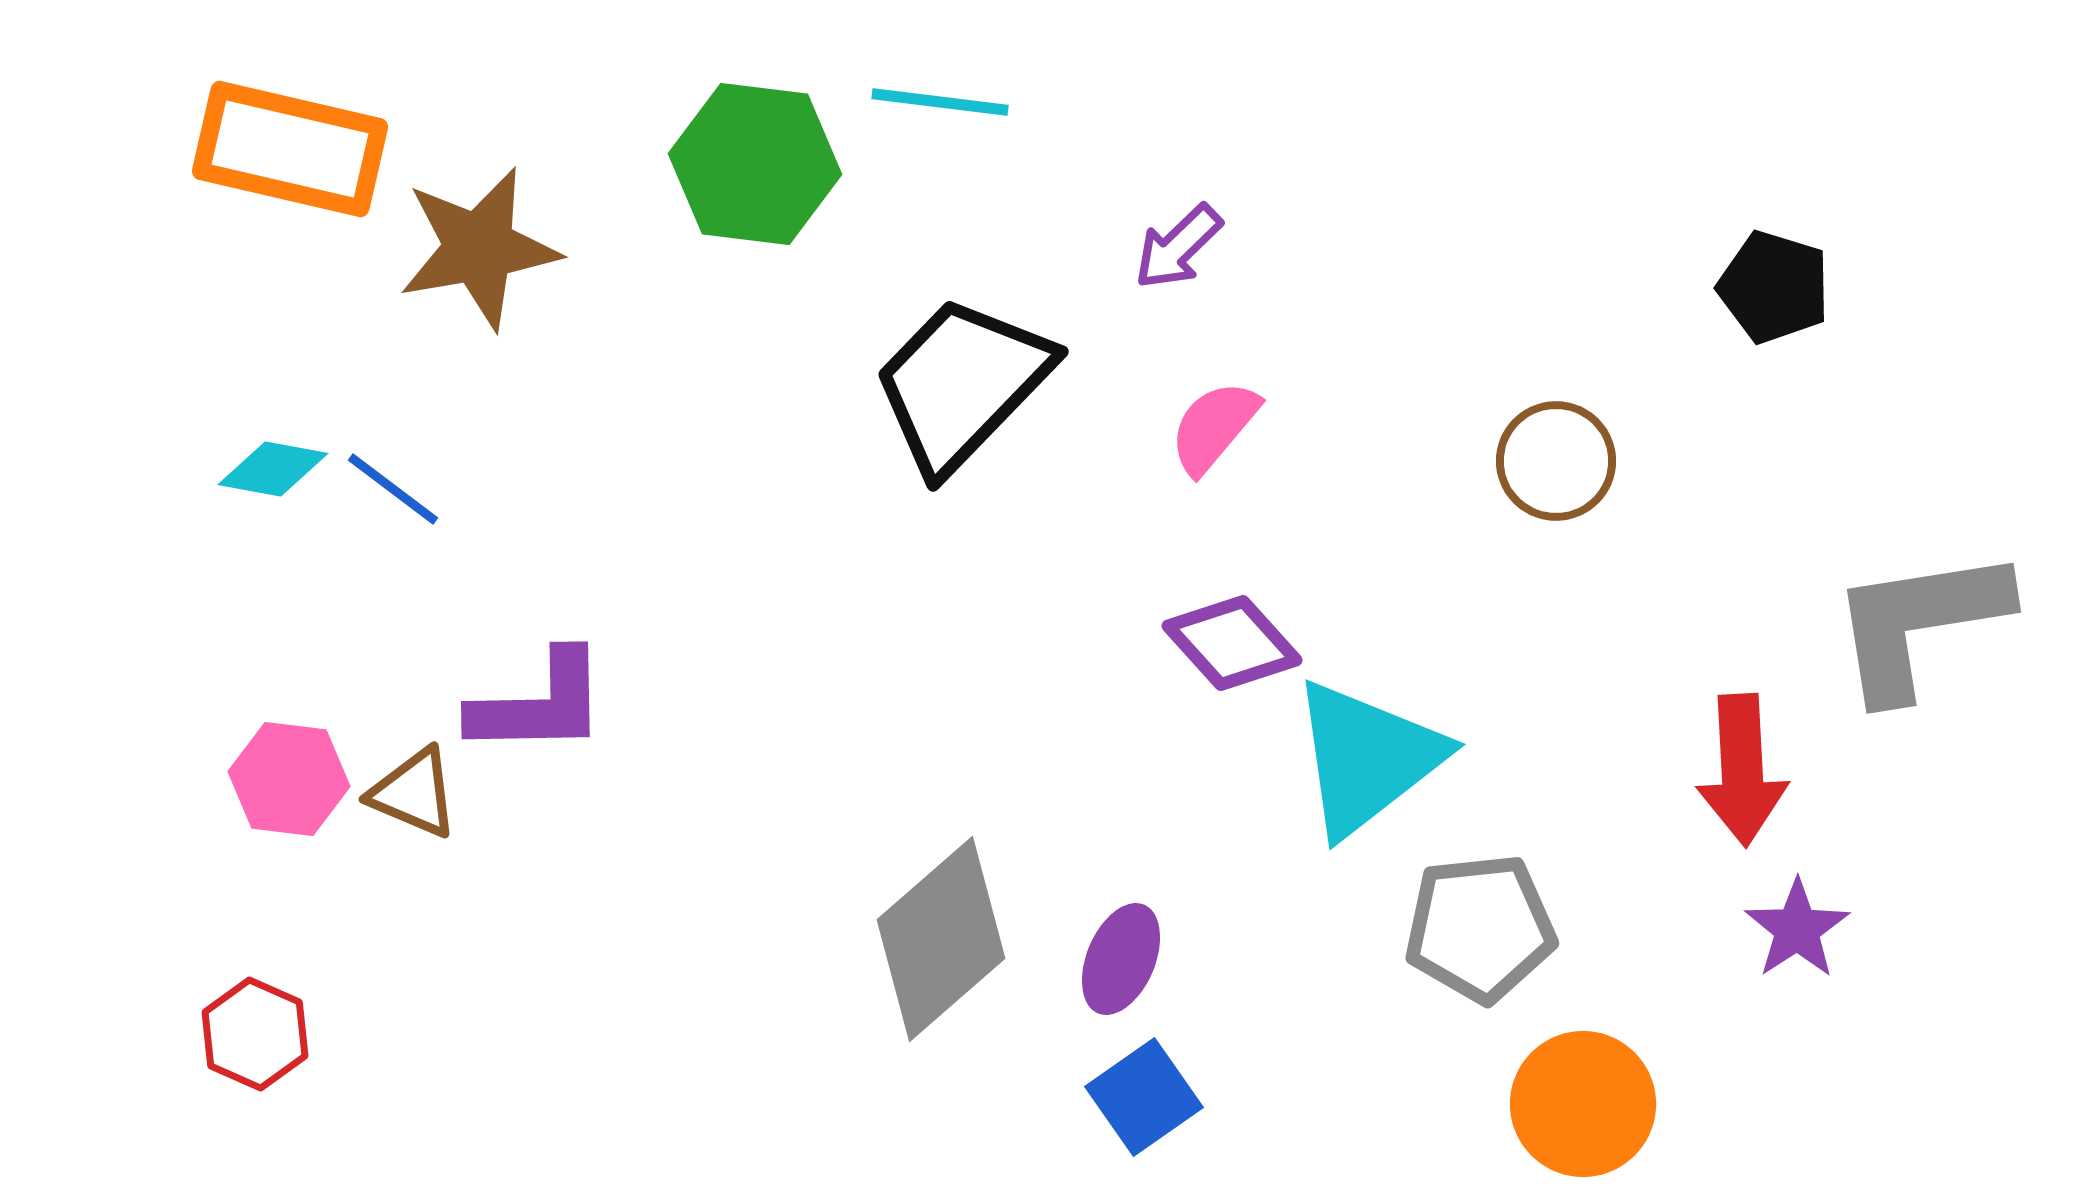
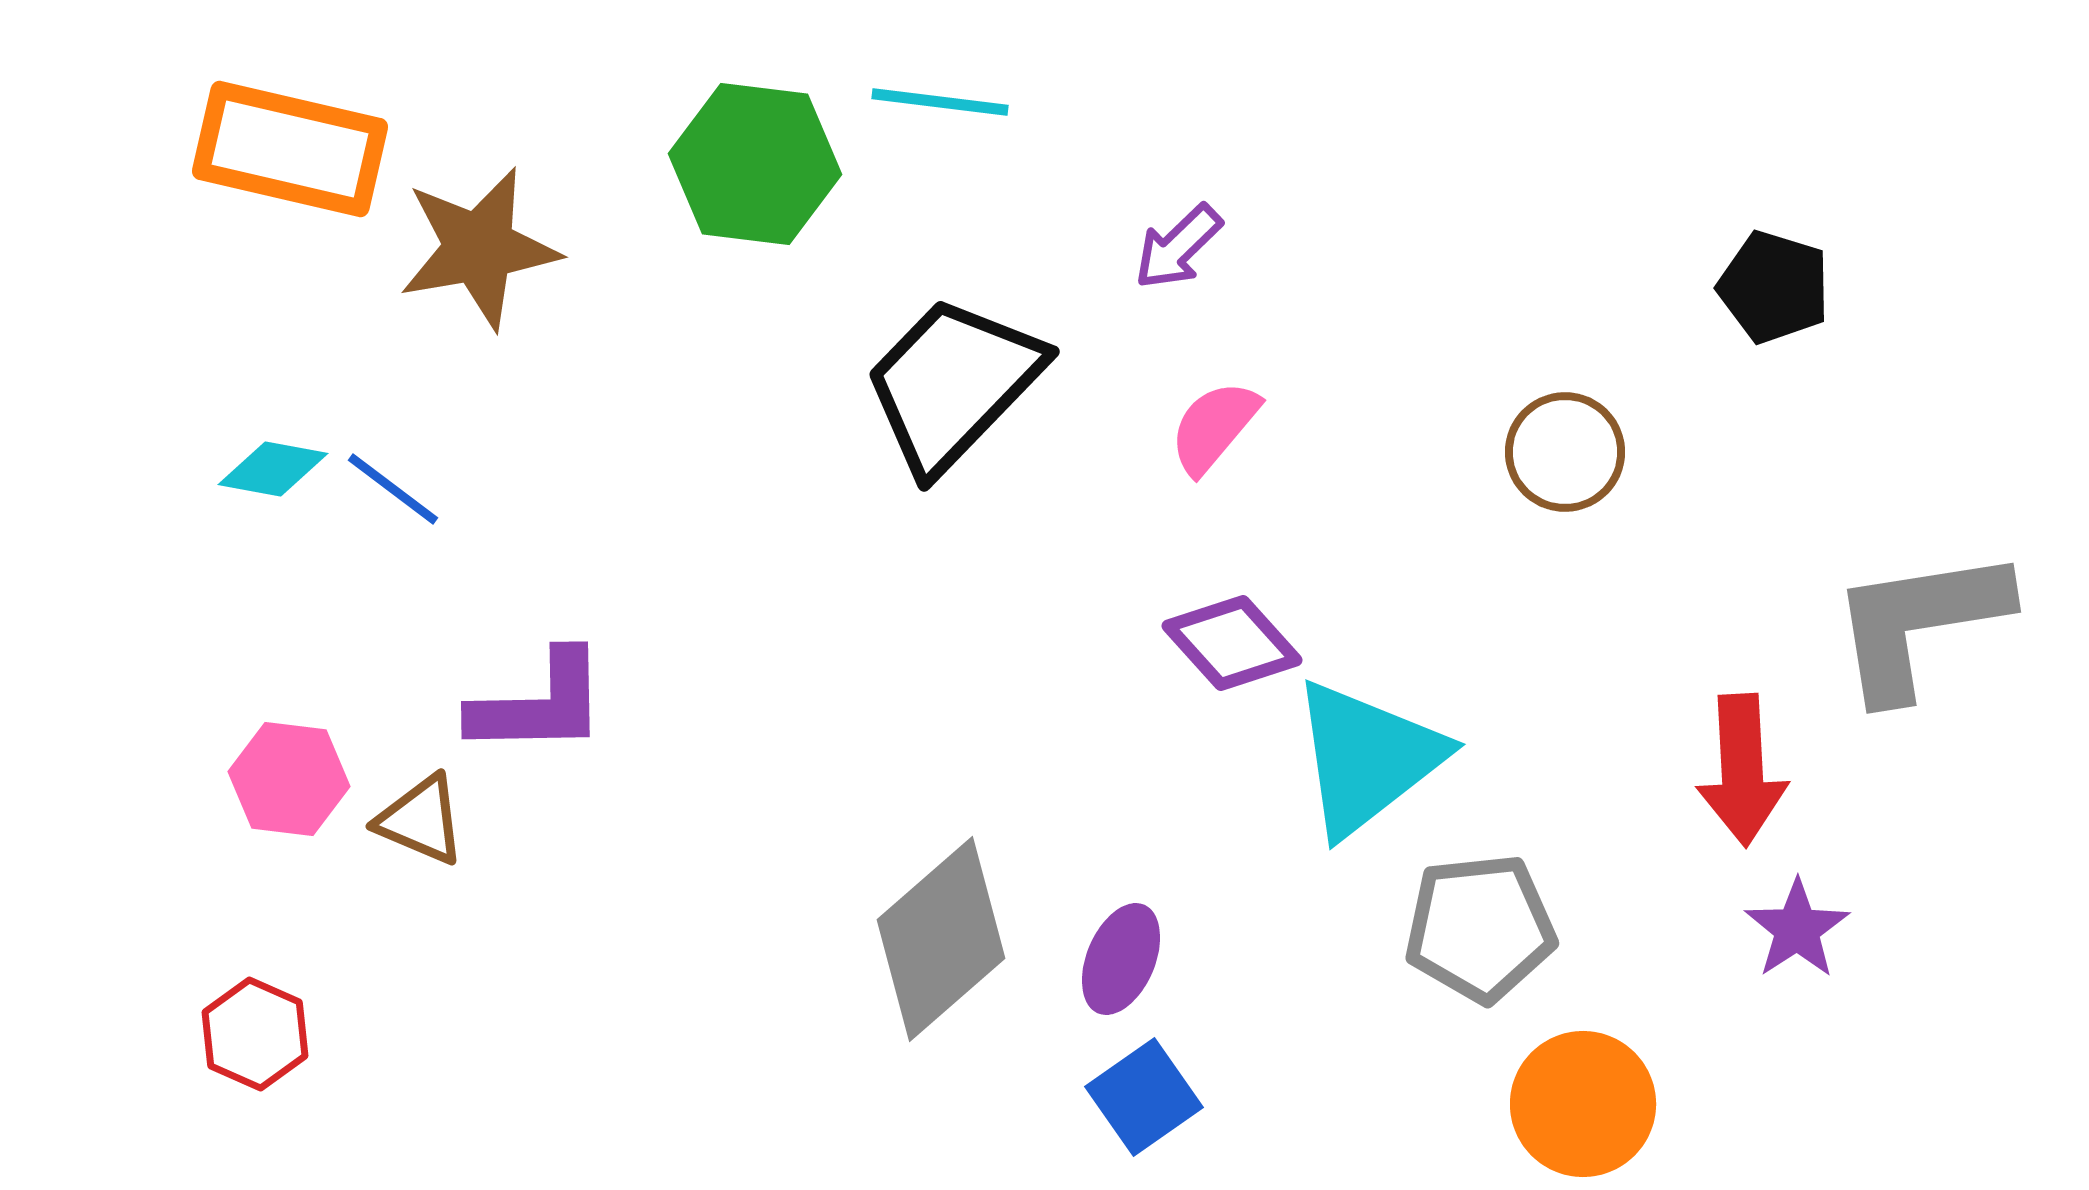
black trapezoid: moved 9 px left
brown circle: moved 9 px right, 9 px up
brown triangle: moved 7 px right, 27 px down
